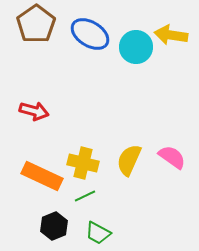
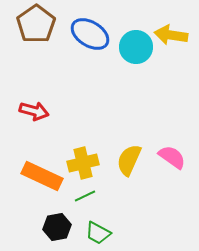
yellow cross: rotated 28 degrees counterclockwise
black hexagon: moved 3 px right, 1 px down; rotated 12 degrees clockwise
